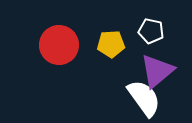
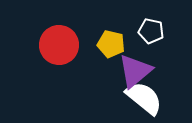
yellow pentagon: rotated 16 degrees clockwise
purple triangle: moved 22 px left
white semicircle: rotated 15 degrees counterclockwise
